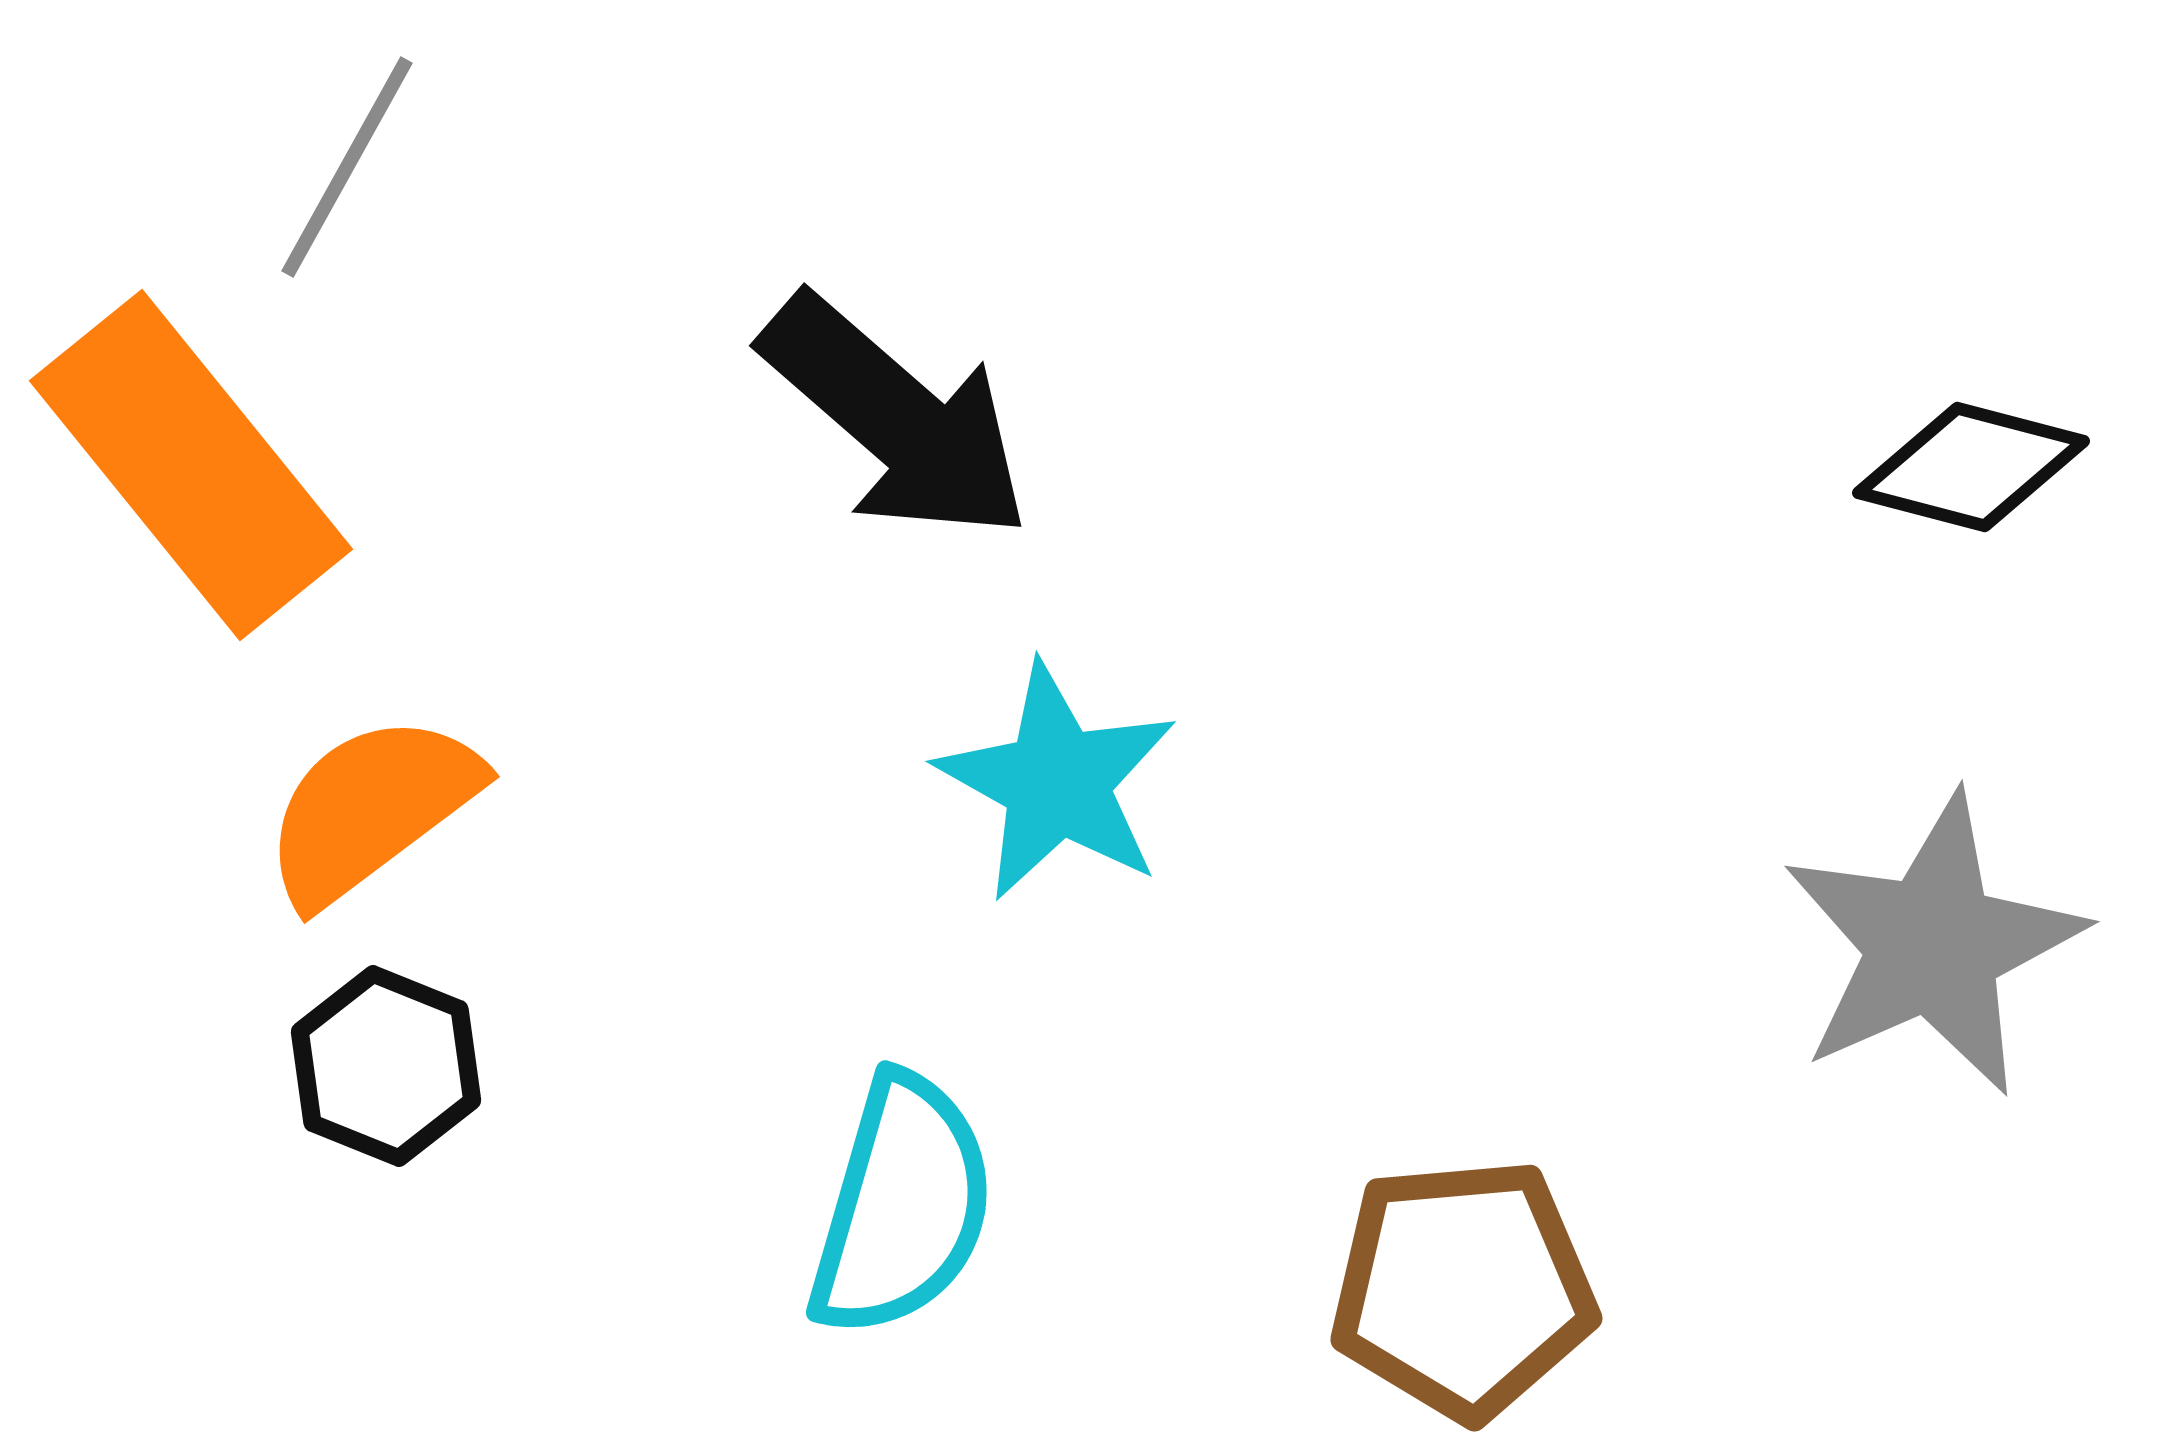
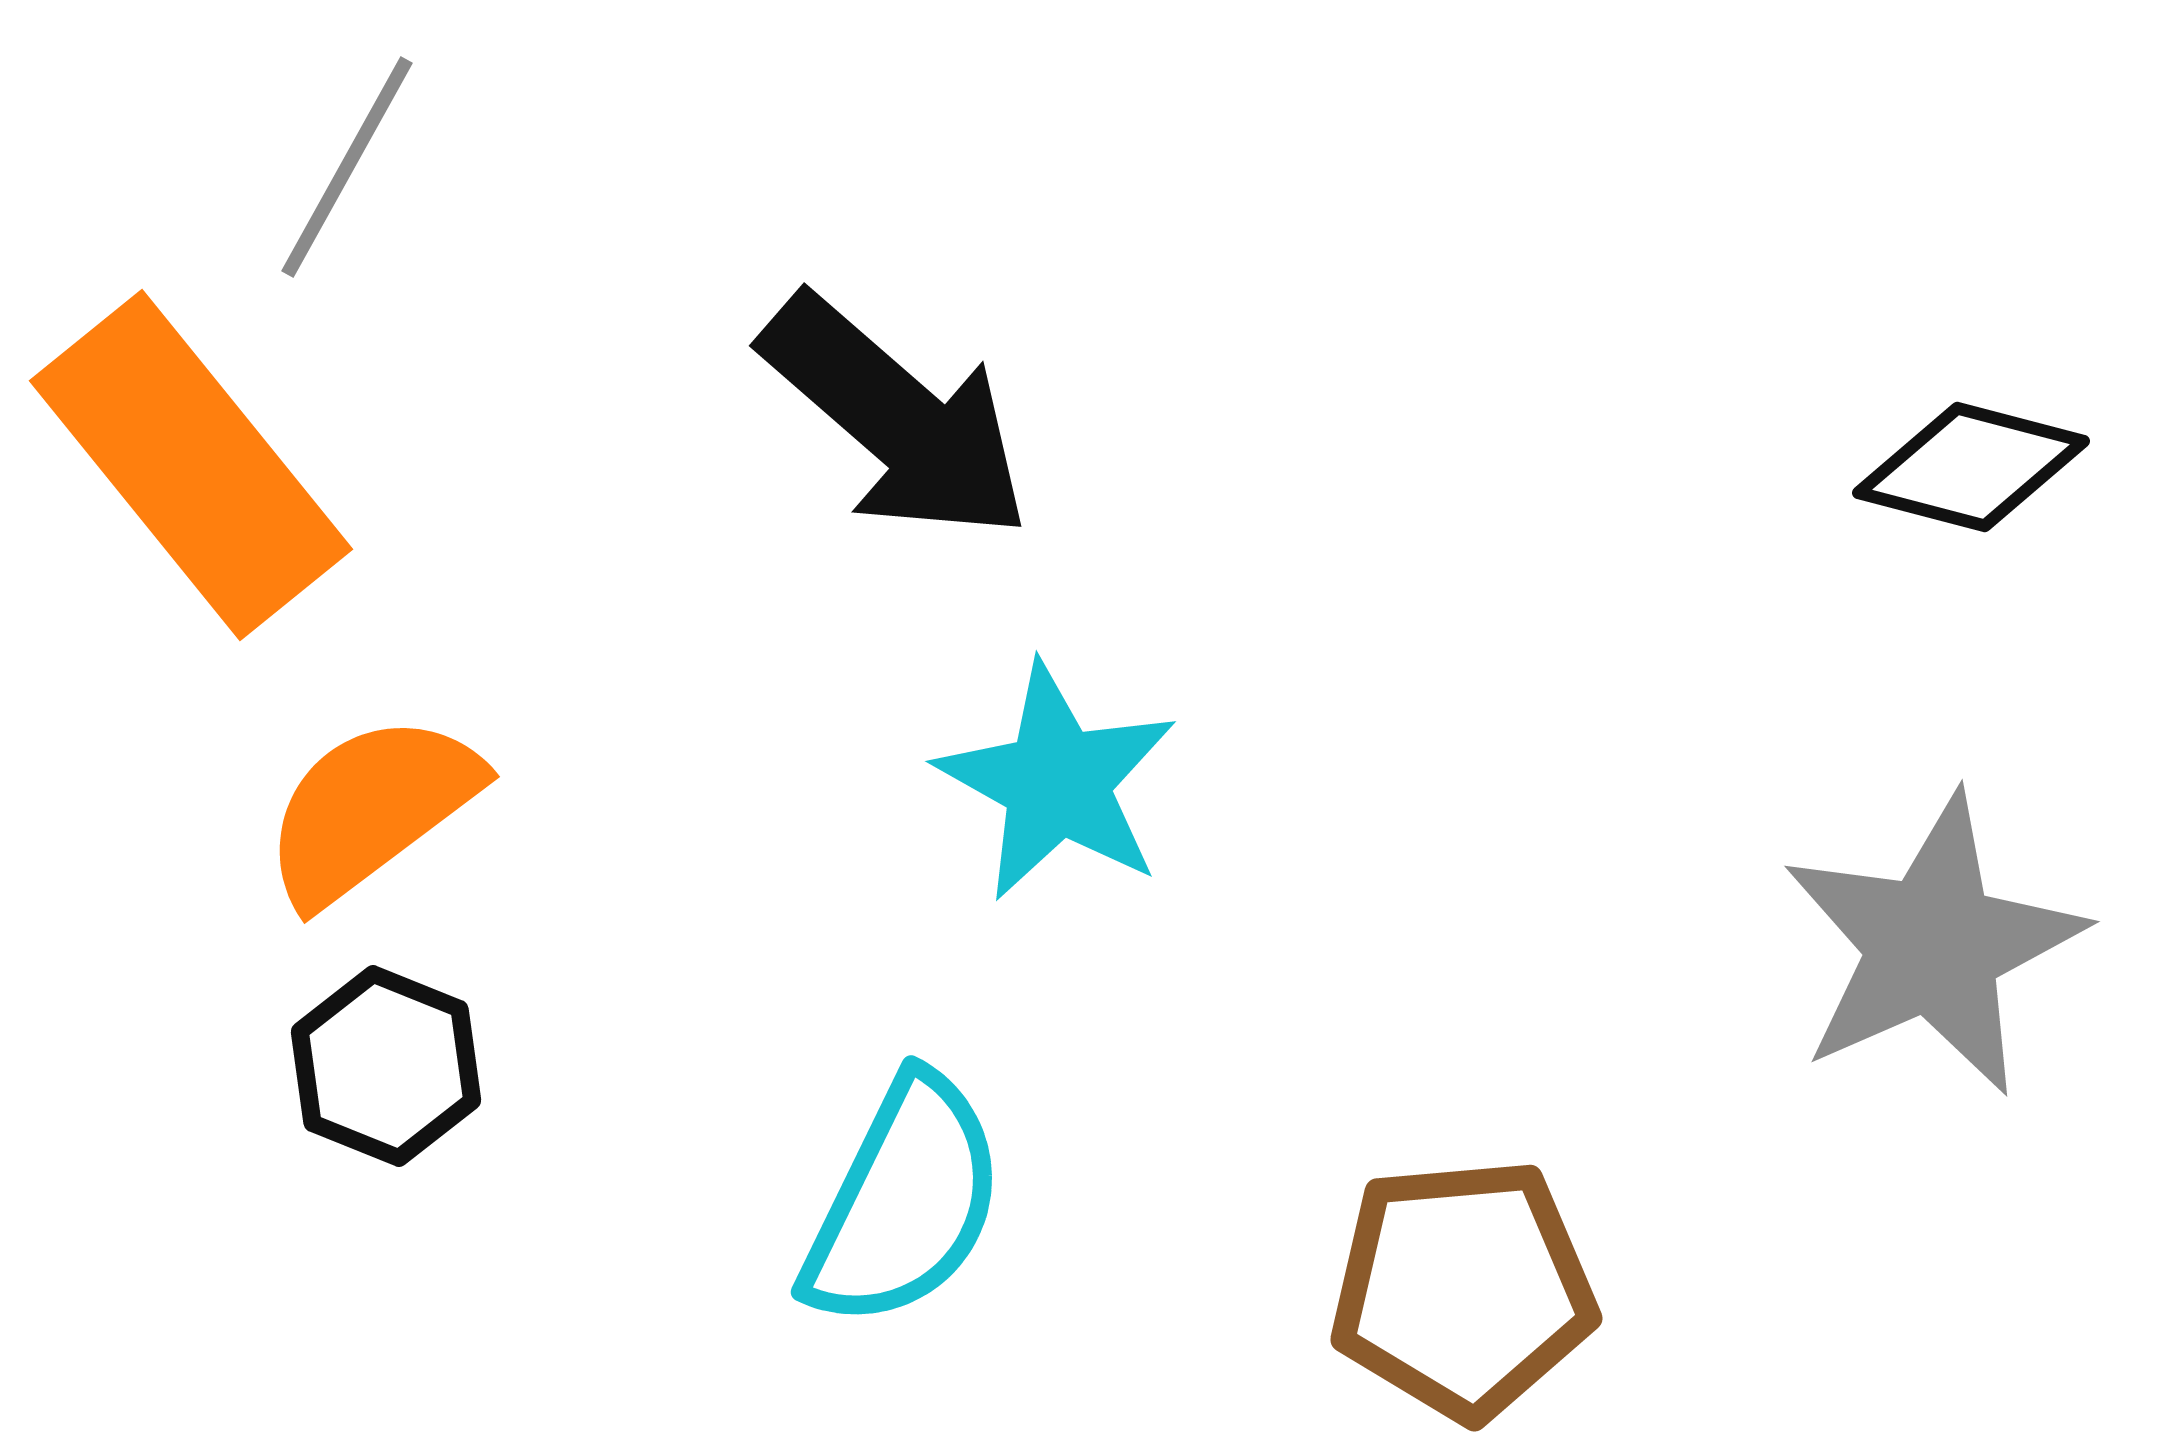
cyan semicircle: moved 2 px right, 4 px up; rotated 10 degrees clockwise
